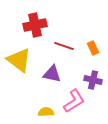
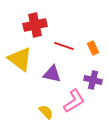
yellow triangle: moved 1 px right, 1 px up
yellow semicircle: rotated 49 degrees clockwise
